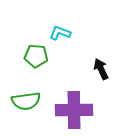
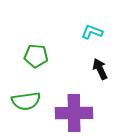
cyan L-shape: moved 32 px right, 1 px up
black arrow: moved 1 px left
purple cross: moved 3 px down
